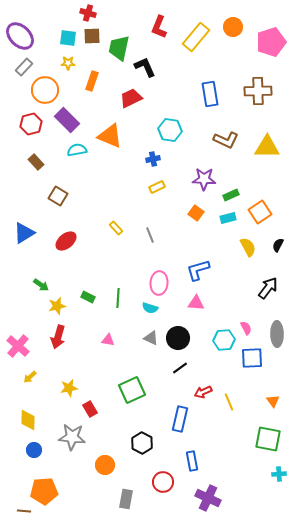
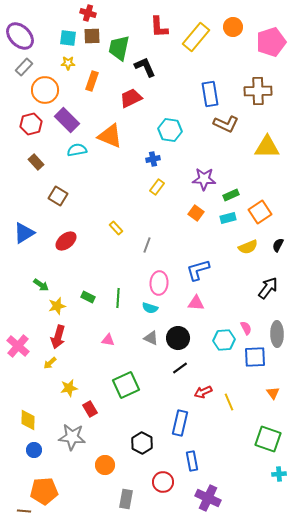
red L-shape at (159, 27): rotated 25 degrees counterclockwise
brown L-shape at (226, 140): moved 16 px up
yellow rectangle at (157, 187): rotated 28 degrees counterclockwise
gray line at (150, 235): moved 3 px left, 10 px down; rotated 42 degrees clockwise
yellow semicircle at (248, 247): rotated 96 degrees clockwise
blue square at (252, 358): moved 3 px right, 1 px up
yellow arrow at (30, 377): moved 20 px right, 14 px up
green square at (132, 390): moved 6 px left, 5 px up
orange triangle at (273, 401): moved 8 px up
blue rectangle at (180, 419): moved 4 px down
green square at (268, 439): rotated 8 degrees clockwise
